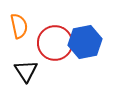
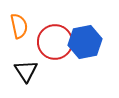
red circle: moved 1 px up
